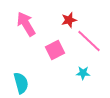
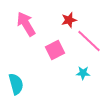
cyan semicircle: moved 5 px left, 1 px down
